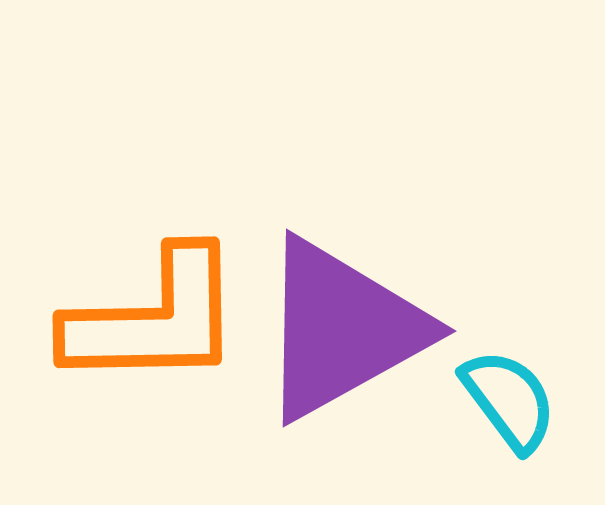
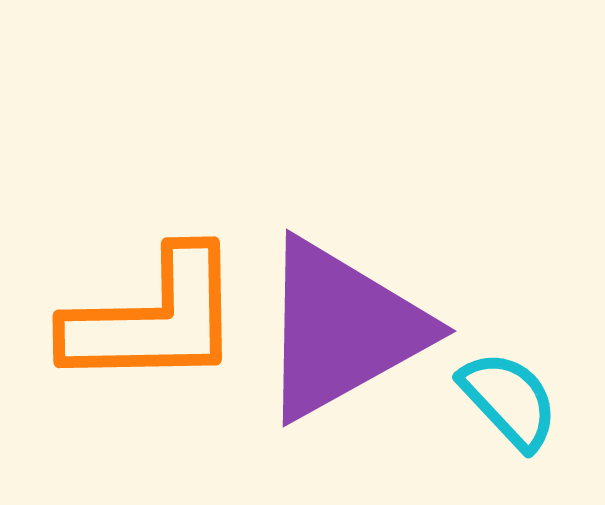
cyan semicircle: rotated 6 degrees counterclockwise
